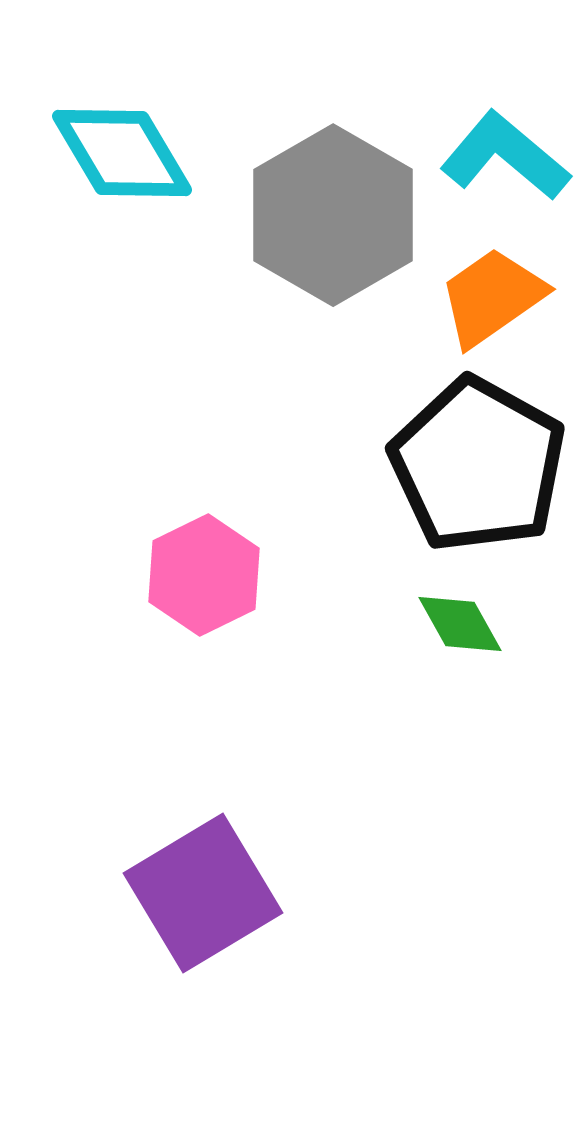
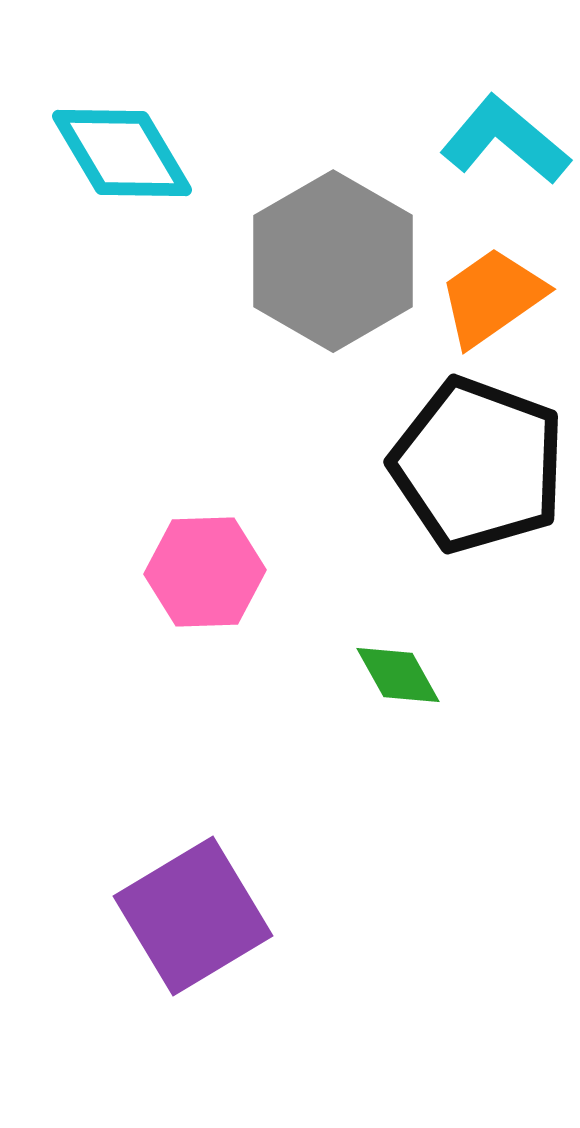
cyan L-shape: moved 16 px up
gray hexagon: moved 46 px down
black pentagon: rotated 9 degrees counterclockwise
pink hexagon: moved 1 px right, 3 px up; rotated 24 degrees clockwise
green diamond: moved 62 px left, 51 px down
purple square: moved 10 px left, 23 px down
